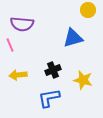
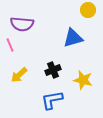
yellow arrow: moved 1 px right; rotated 36 degrees counterclockwise
blue L-shape: moved 3 px right, 2 px down
